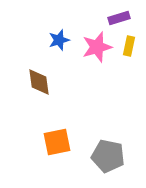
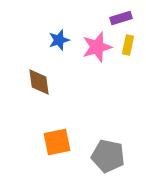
purple rectangle: moved 2 px right
yellow rectangle: moved 1 px left, 1 px up
